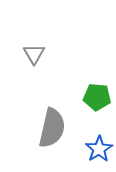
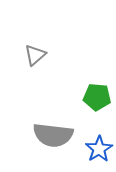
gray triangle: moved 1 px right, 1 px down; rotated 20 degrees clockwise
gray semicircle: moved 1 px right, 7 px down; rotated 84 degrees clockwise
